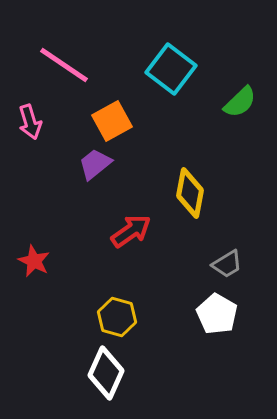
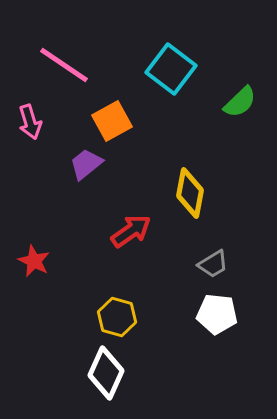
purple trapezoid: moved 9 px left
gray trapezoid: moved 14 px left
white pentagon: rotated 24 degrees counterclockwise
